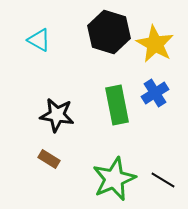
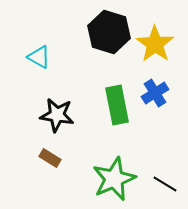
cyan triangle: moved 17 px down
yellow star: rotated 6 degrees clockwise
brown rectangle: moved 1 px right, 1 px up
black line: moved 2 px right, 4 px down
